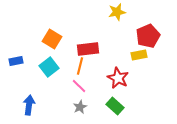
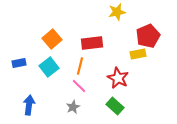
orange square: rotated 18 degrees clockwise
red rectangle: moved 4 px right, 6 px up
yellow rectangle: moved 1 px left, 1 px up
blue rectangle: moved 3 px right, 2 px down
gray star: moved 7 px left
